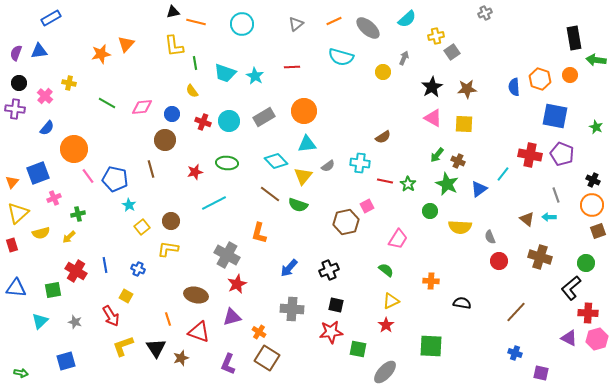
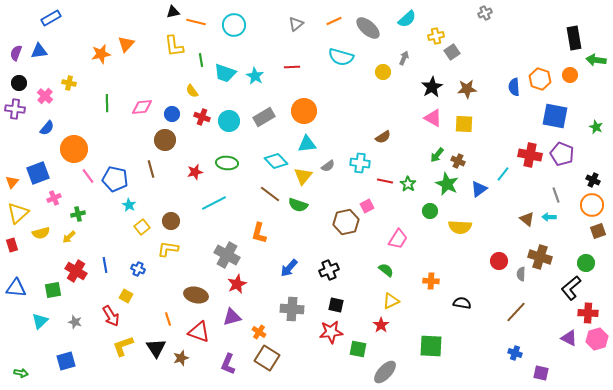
cyan circle at (242, 24): moved 8 px left, 1 px down
green line at (195, 63): moved 6 px right, 3 px up
green line at (107, 103): rotated 60 degrees clockwise
red cross at (203, 122): moved 1 px left, 5 px up
gray semicircle at (490, 237): moved 31 px right, 37 px down; rotated 24 degrees clockwise
red star at (386, 325): moved 5 px left
